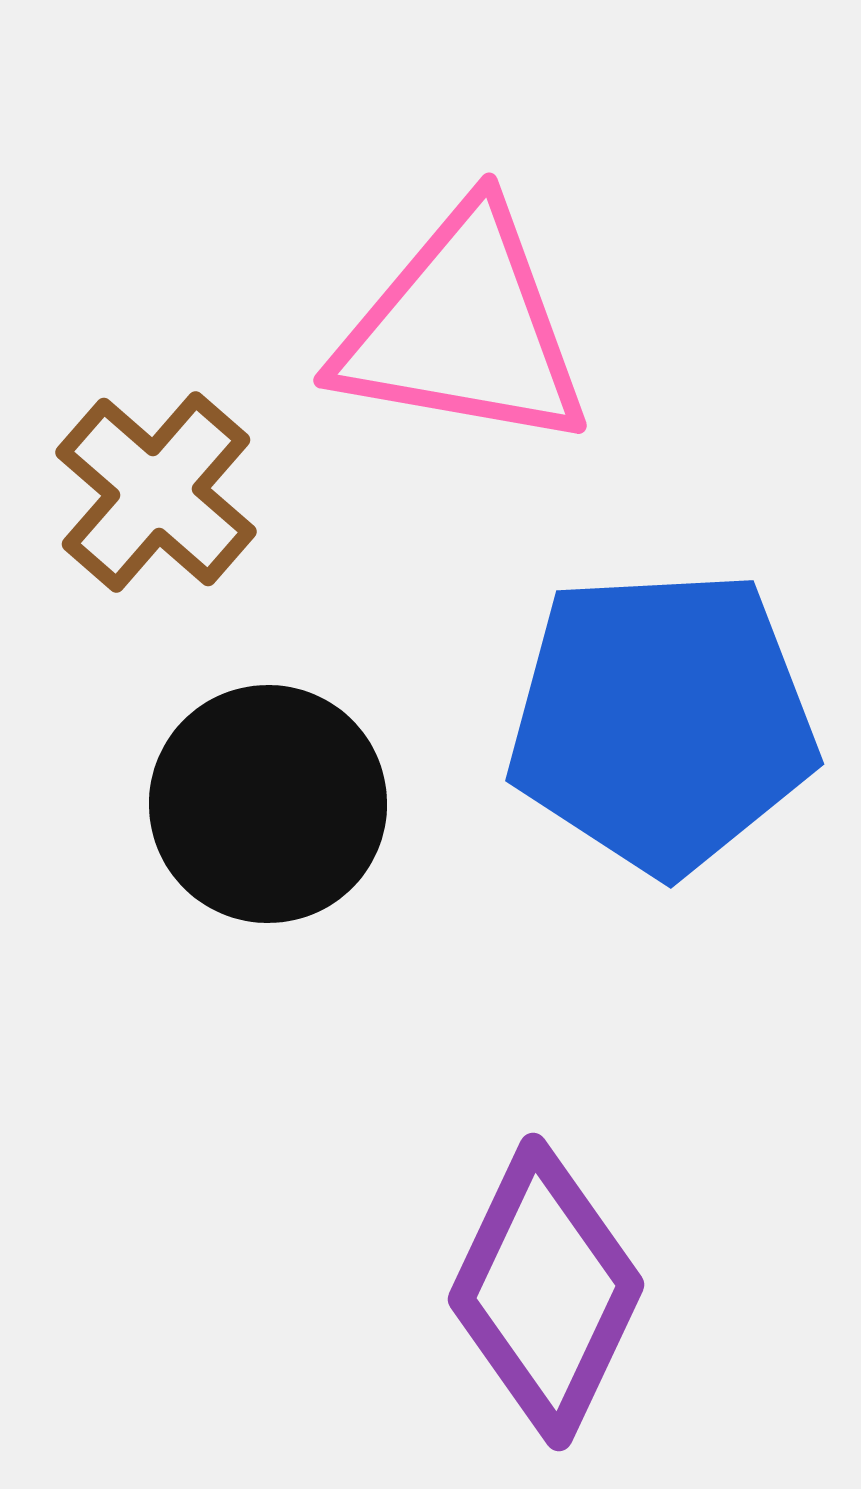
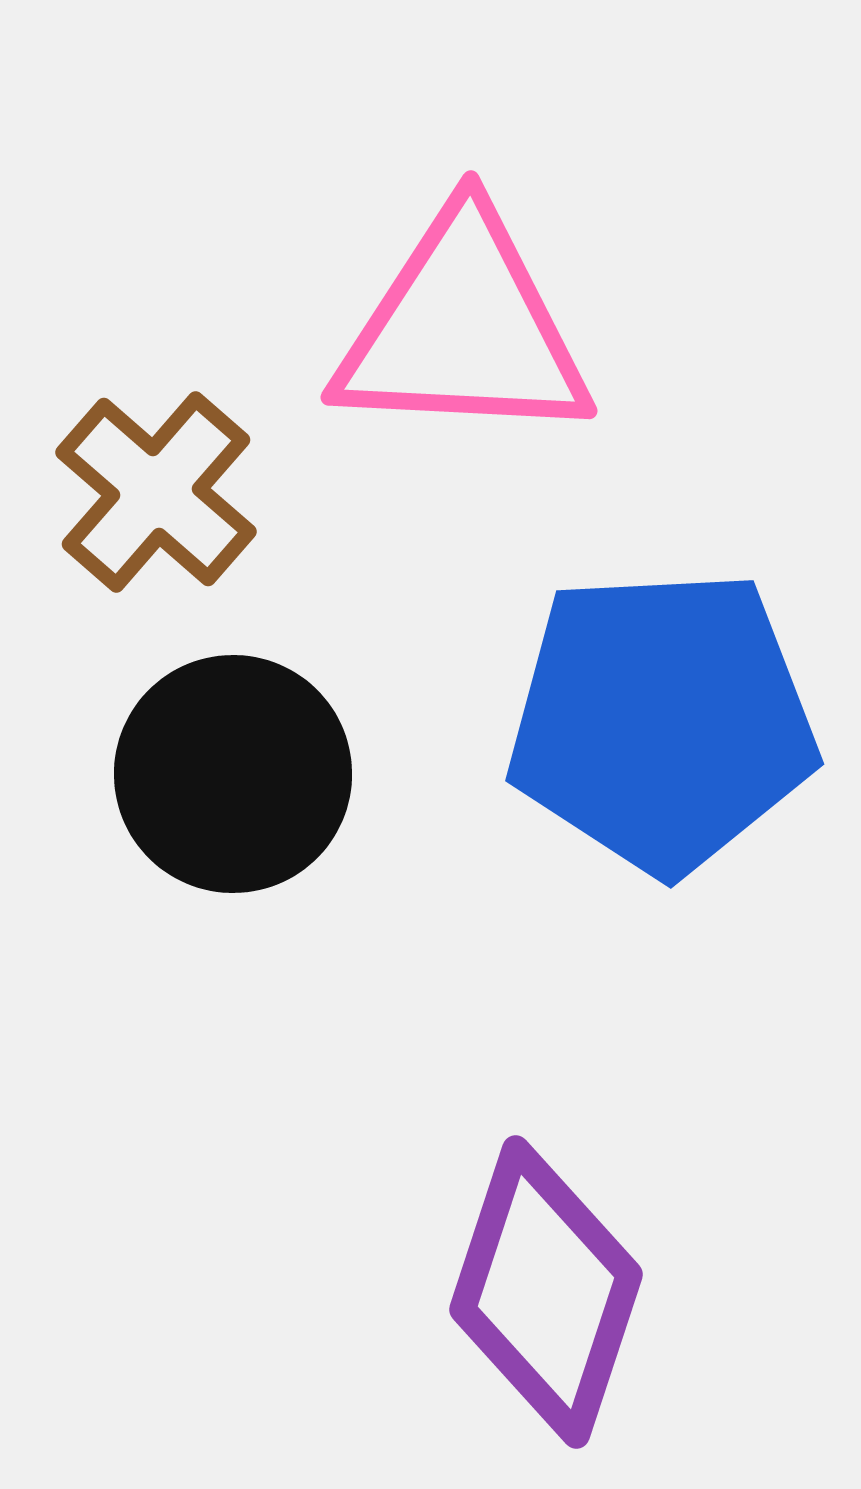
pink triangle: rotated 7 degrees counterclockwise
black circle: moved 35 px left, 30 px up
purple diamond: rotated 7 degrees counterclockwise
